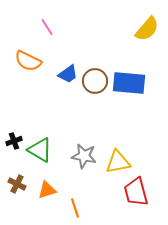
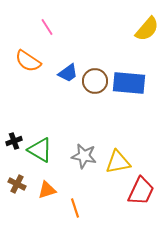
orange semicircle: rotated 8 degrees clockwise
blue trapezoid: moved 1 px up
red trapezoid: moved 5 px right, 1 px up; rotated 140 degrees counterclockwise
